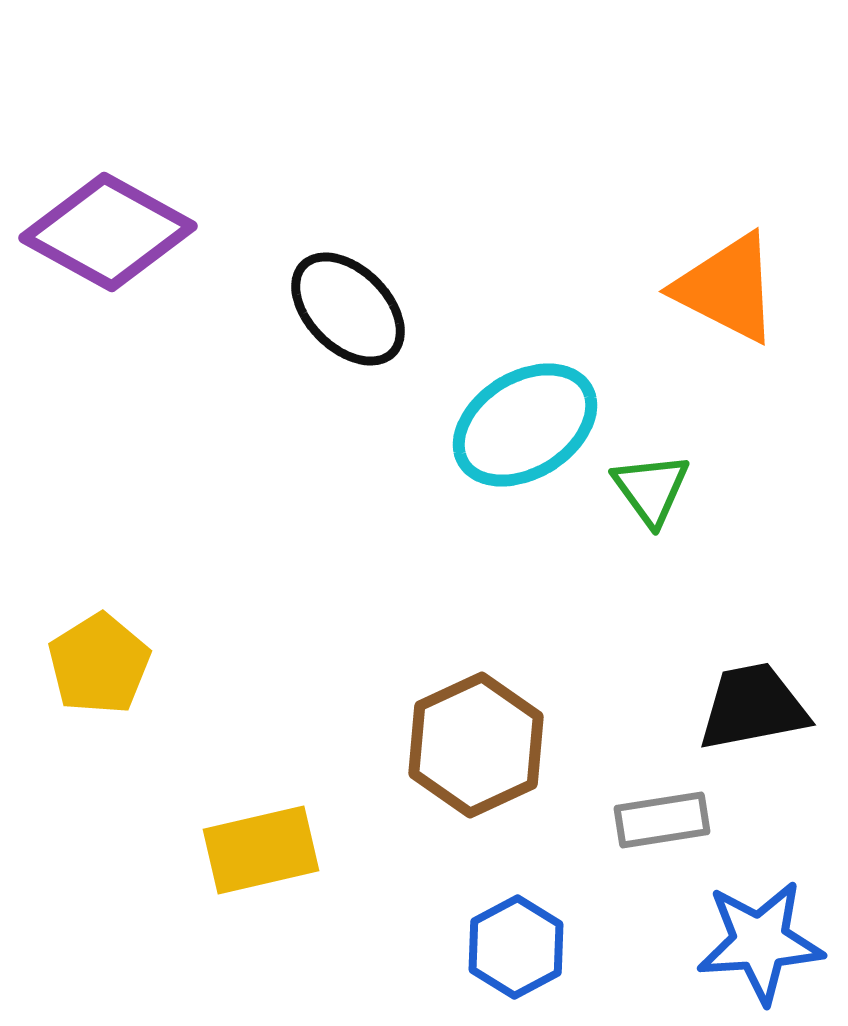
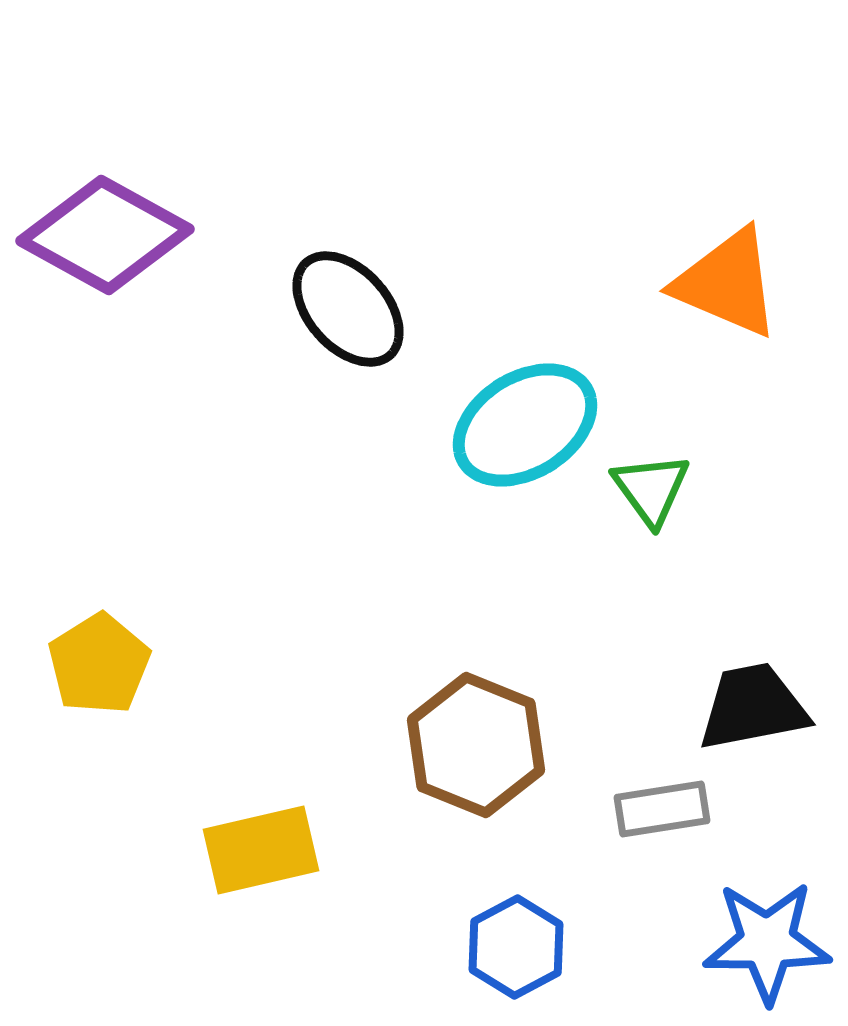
purple diamond: moved 3 px left, 3 px down
orange triangle: moved 5 px up; rotated 4 degrees counterclockwise
black ellipse: rotated 3 degrees clockwise
brown hexagon: rotated 13 degrees counterclockwise
gray rectangle: moved 11 px up
blue star: moved 7 px right; rotated 4 degrees clockwise
